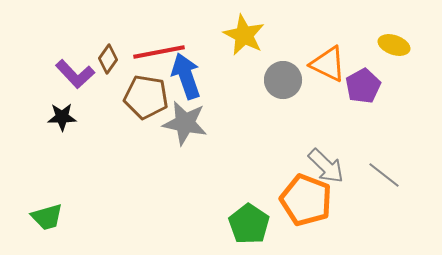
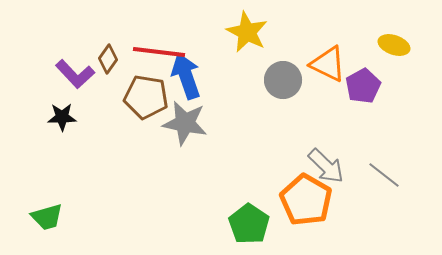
yellow star: moved 3 px right, 3 px up
red line: rotated 18 degrees clockwise
orange pentagon: rotated 9 degrees clockwise
